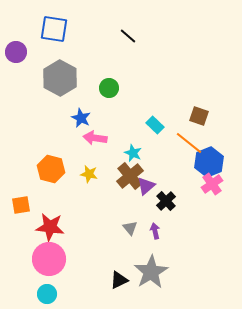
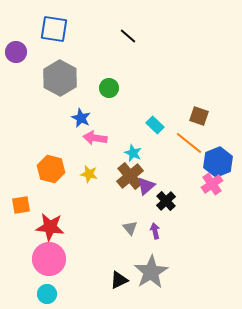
blue hexagon: moved 9 px right
